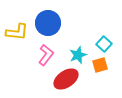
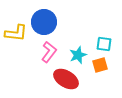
blue circle: moved 4 px left, 1 px up
yellow L-shape: moved 1 px left, 1 px down
cyan square: rotated 35 degrees counterclockwise
pink L-shape: moved 3 px right, 3 px up
red ellipse: rotated 65 degrees clockwise
